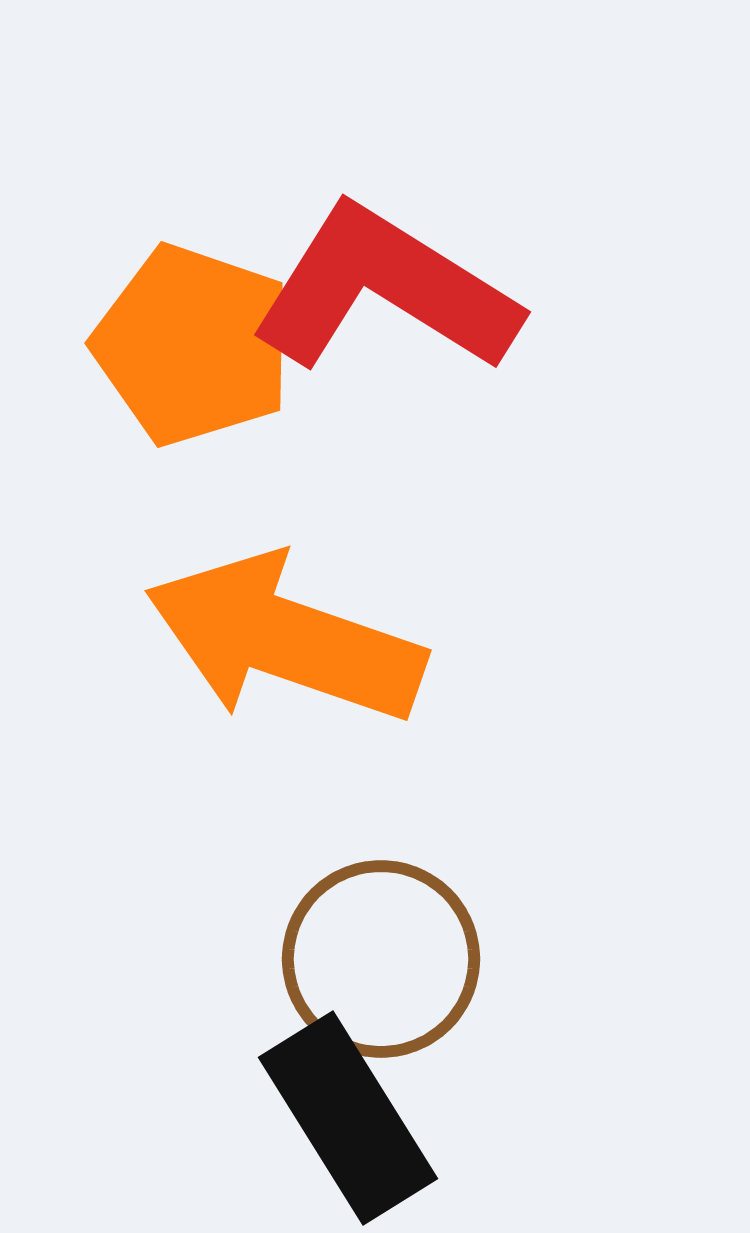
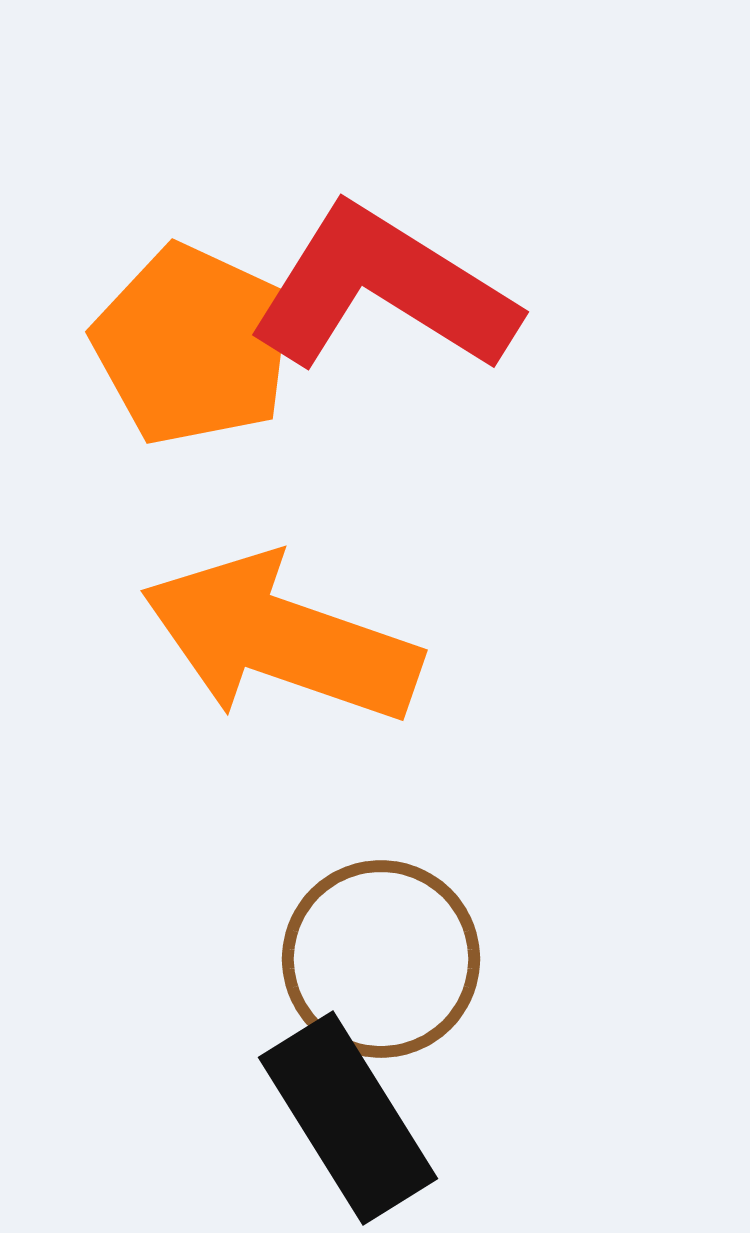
red L-shape: moved 2 px left
orange pentagon: rotated 6 degrees clockwise
orange arrow: moved 4 px left
